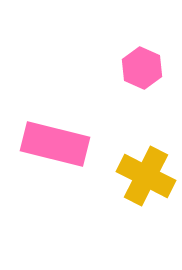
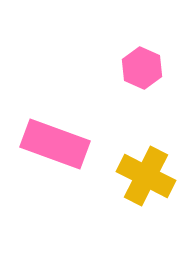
pink rectangle: rotated 6 degrees clockwise
